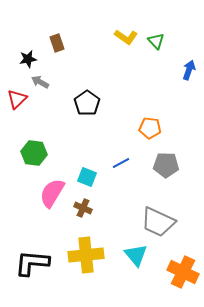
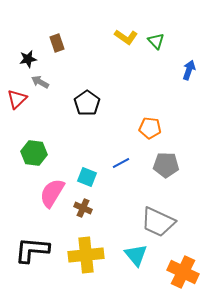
black L-shape: moved 13 px up
